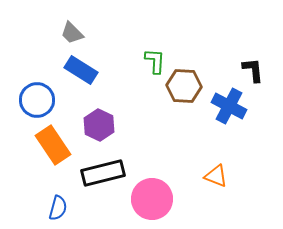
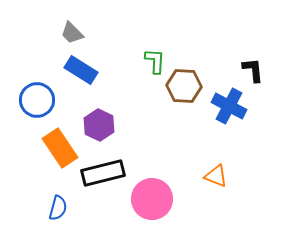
orange rectangle: moved 7 px right, 3 px down
